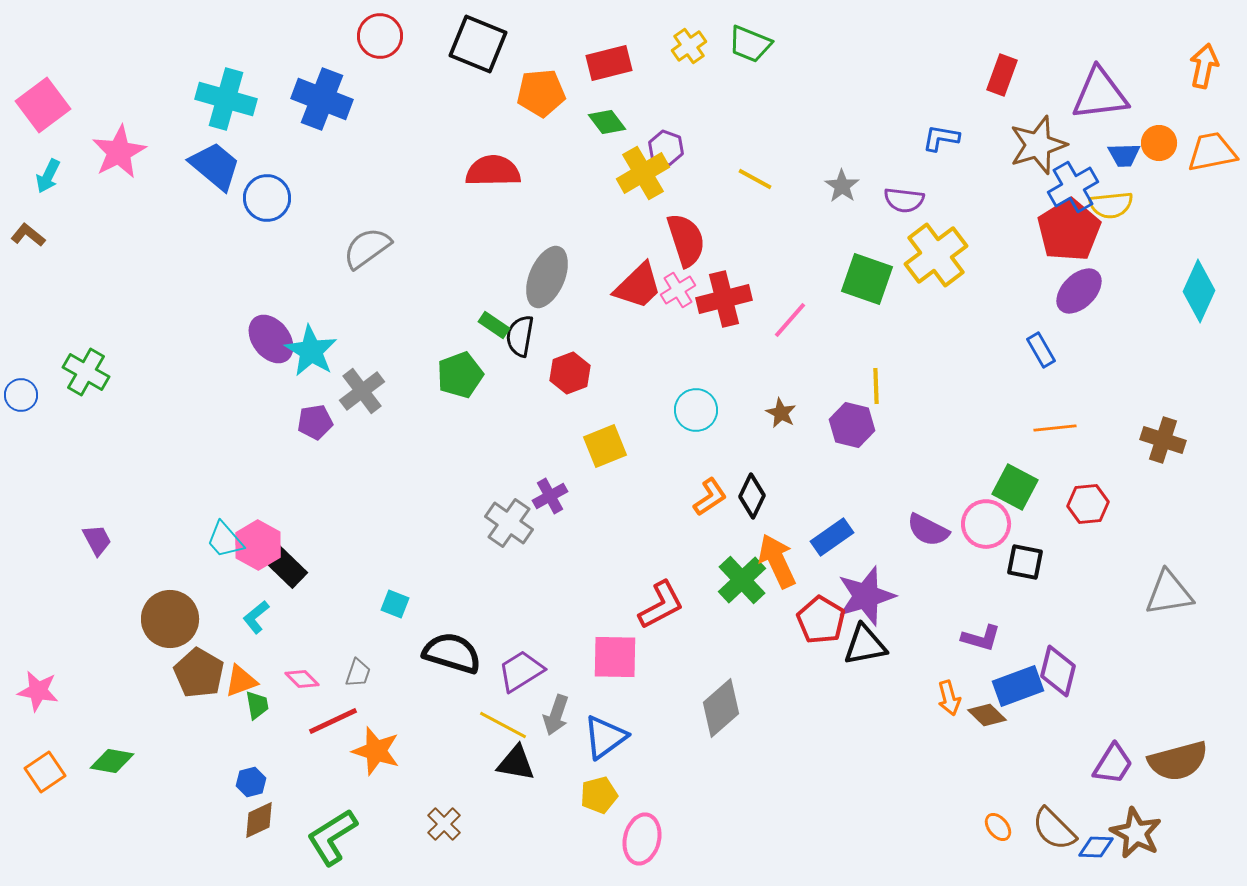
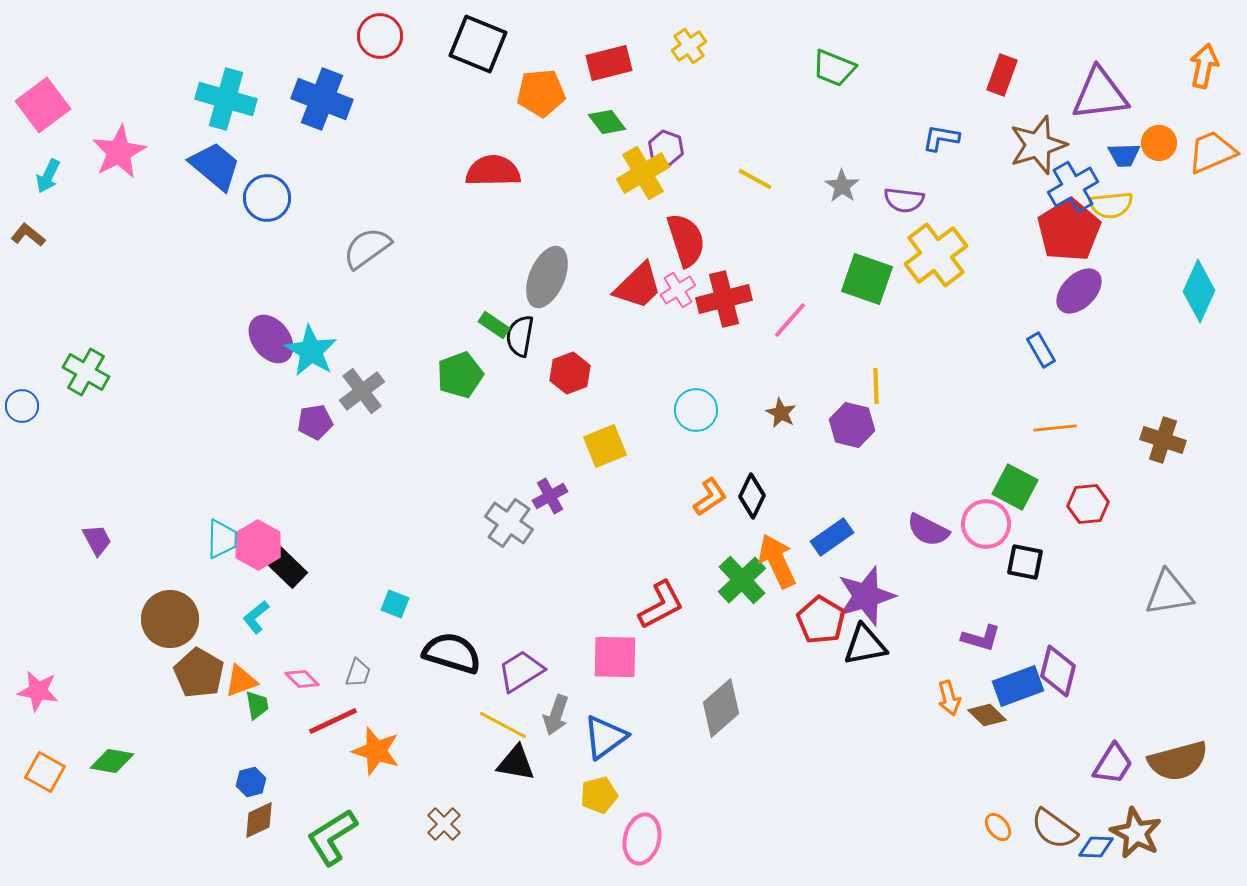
green trapezoid at (750, 44): moved 84 px right, 24 px down
orange trapezoid at (1212, 152): rotated 12 degrees counterclockwise
blue circle at (21, 395): moved 1 px right, 11 px down
cyan trapezoid at (225, 540): moved 3 px left, 1 px up; rotated 138 degrees counterclockwise
orange square at (45, 772): rotated 27 degrees counterclockwise
brown semicircle at (1054, 829): rotated 9 degrees counterclockwise
